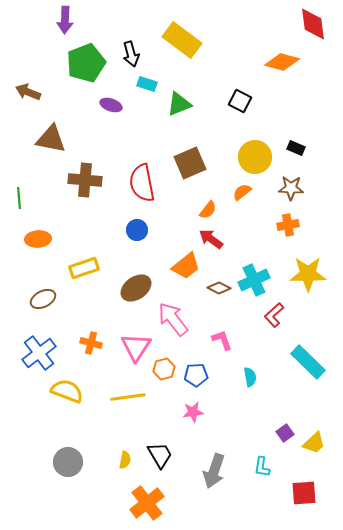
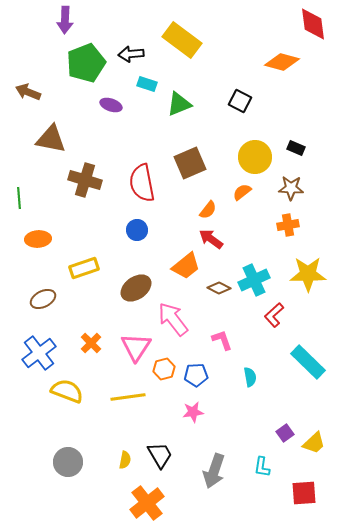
black arrow at (131, 54): rotated 100 degrees clockwise
brown cross at (85, 180): rotated 12 degrees clockwise
orange cross at (91, 343): rotated 30 degrees clockwise
